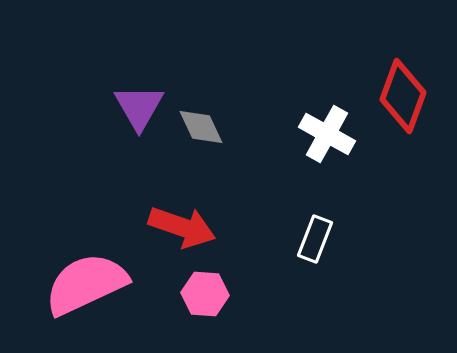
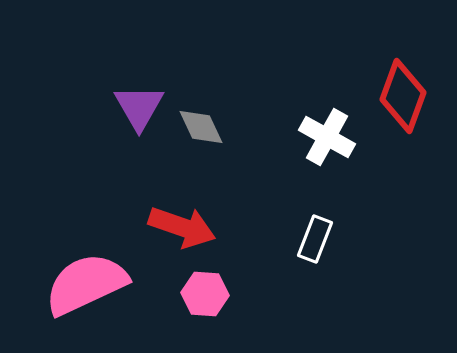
white cross: moved 3 px down
